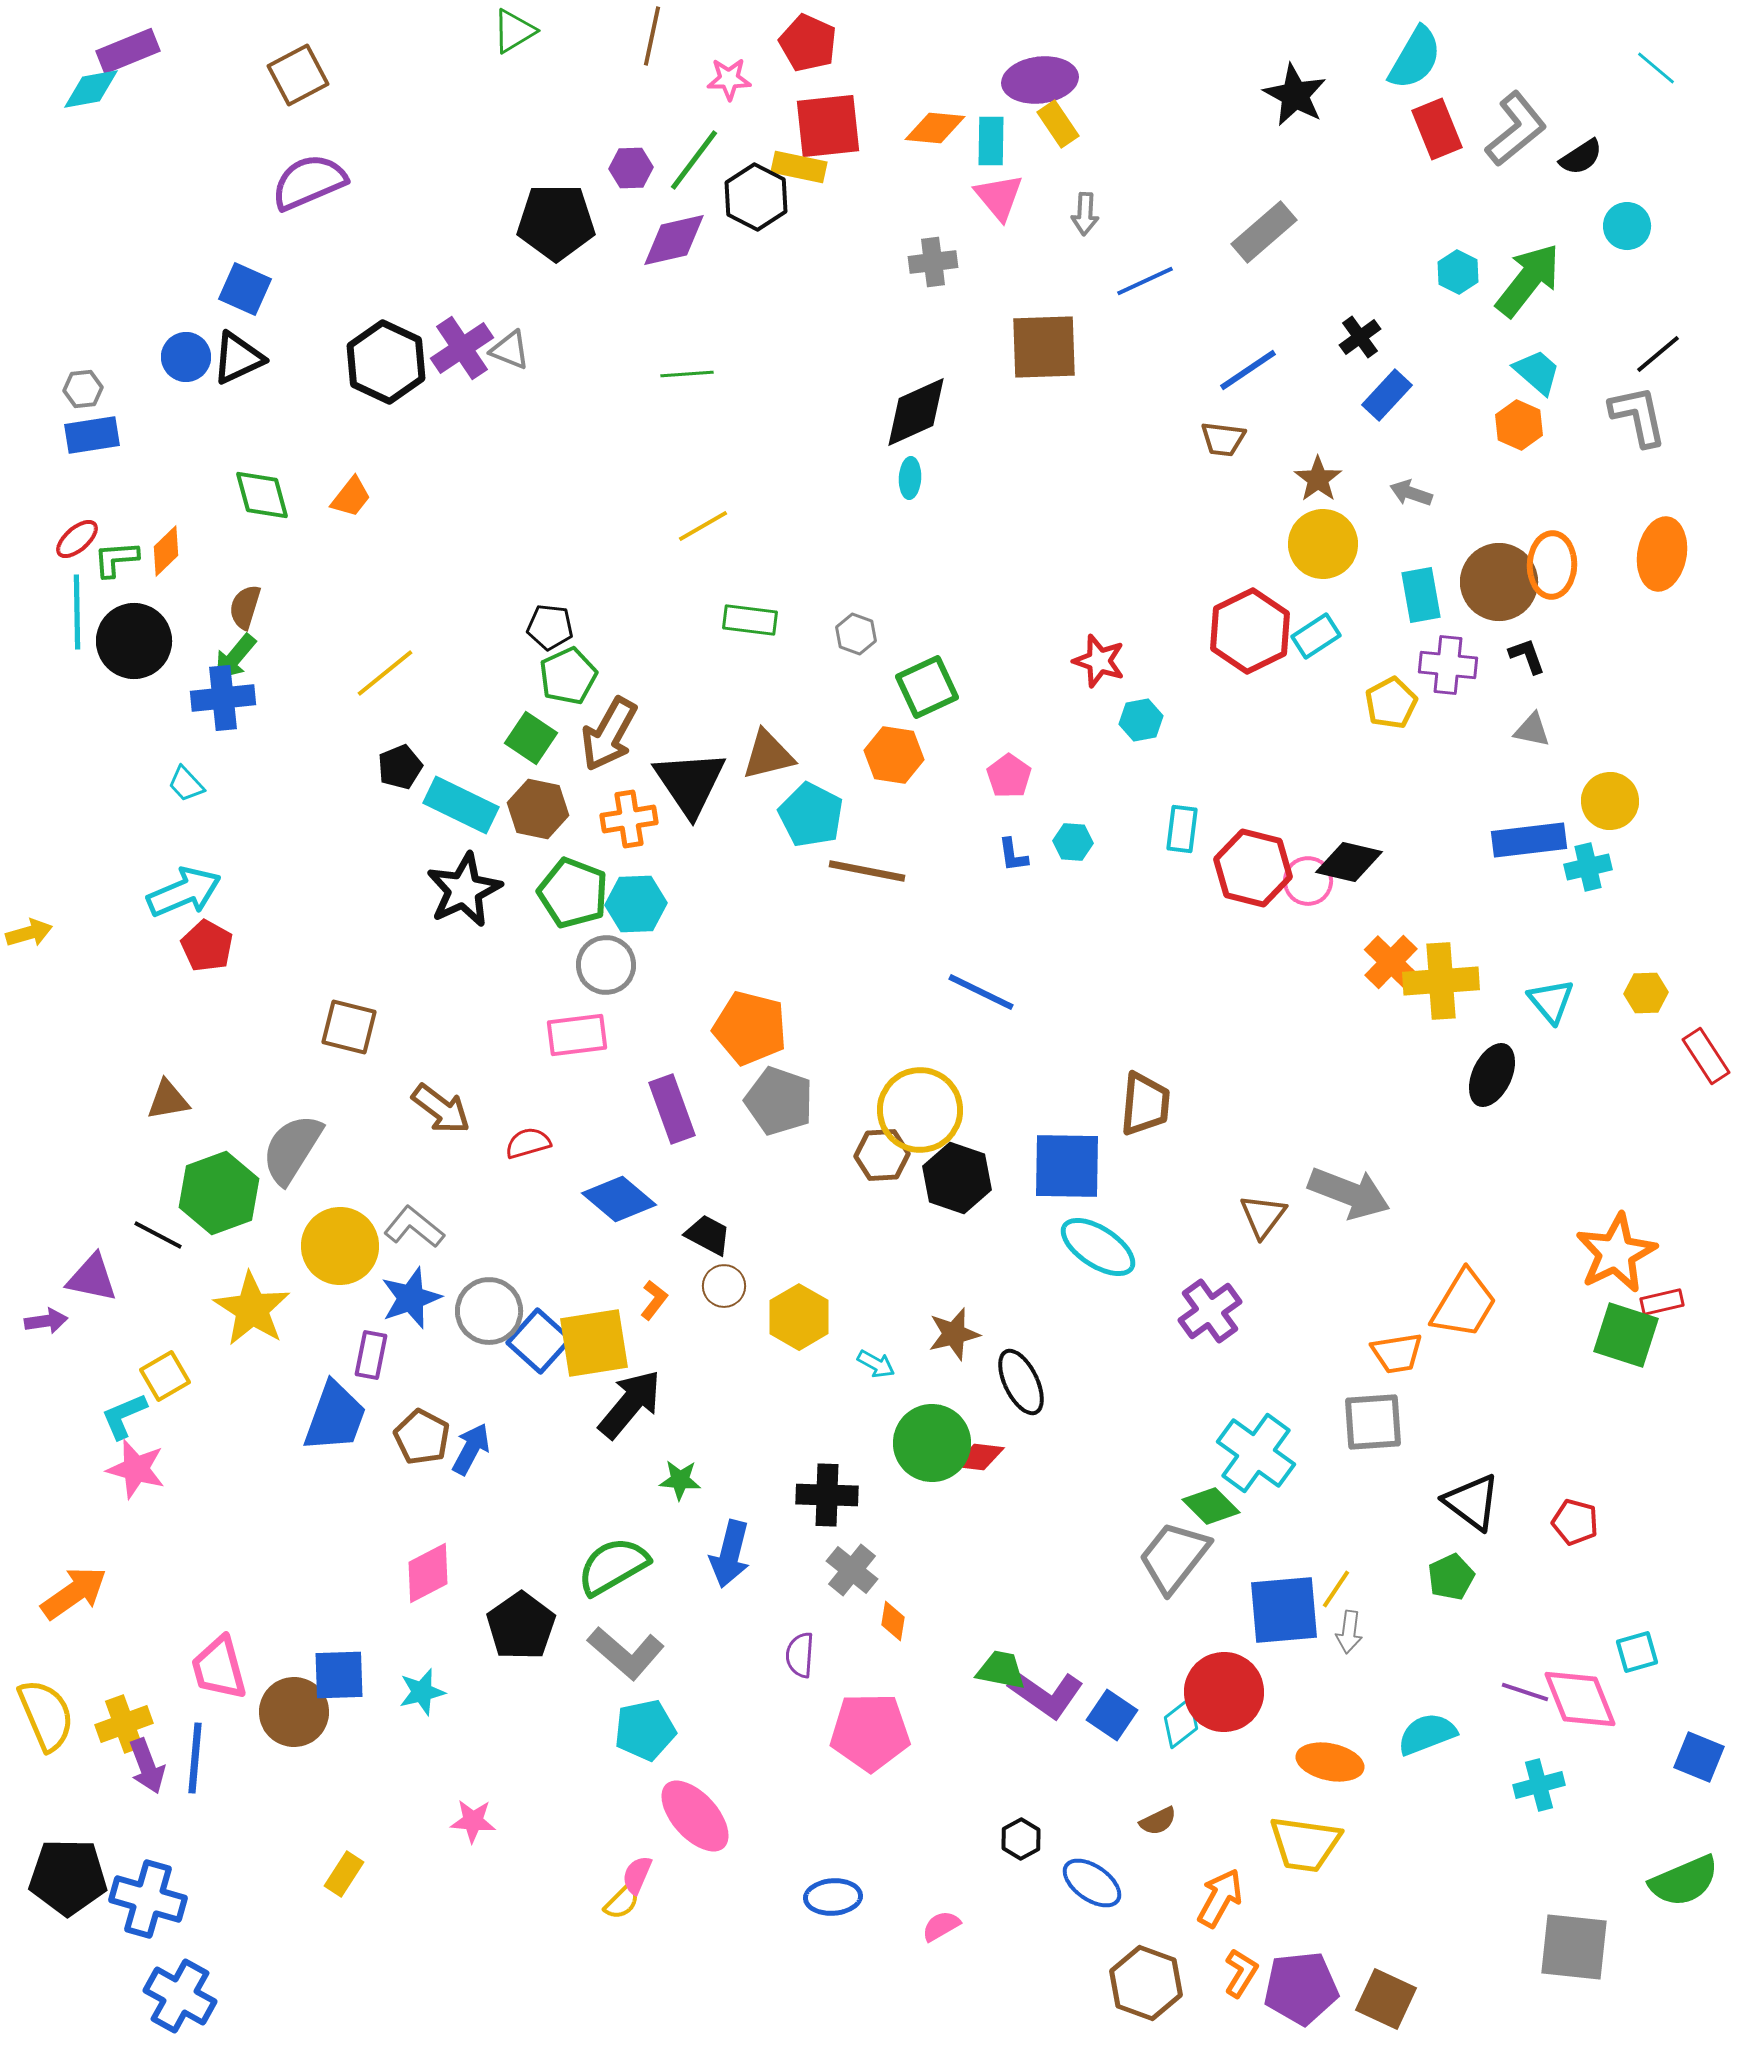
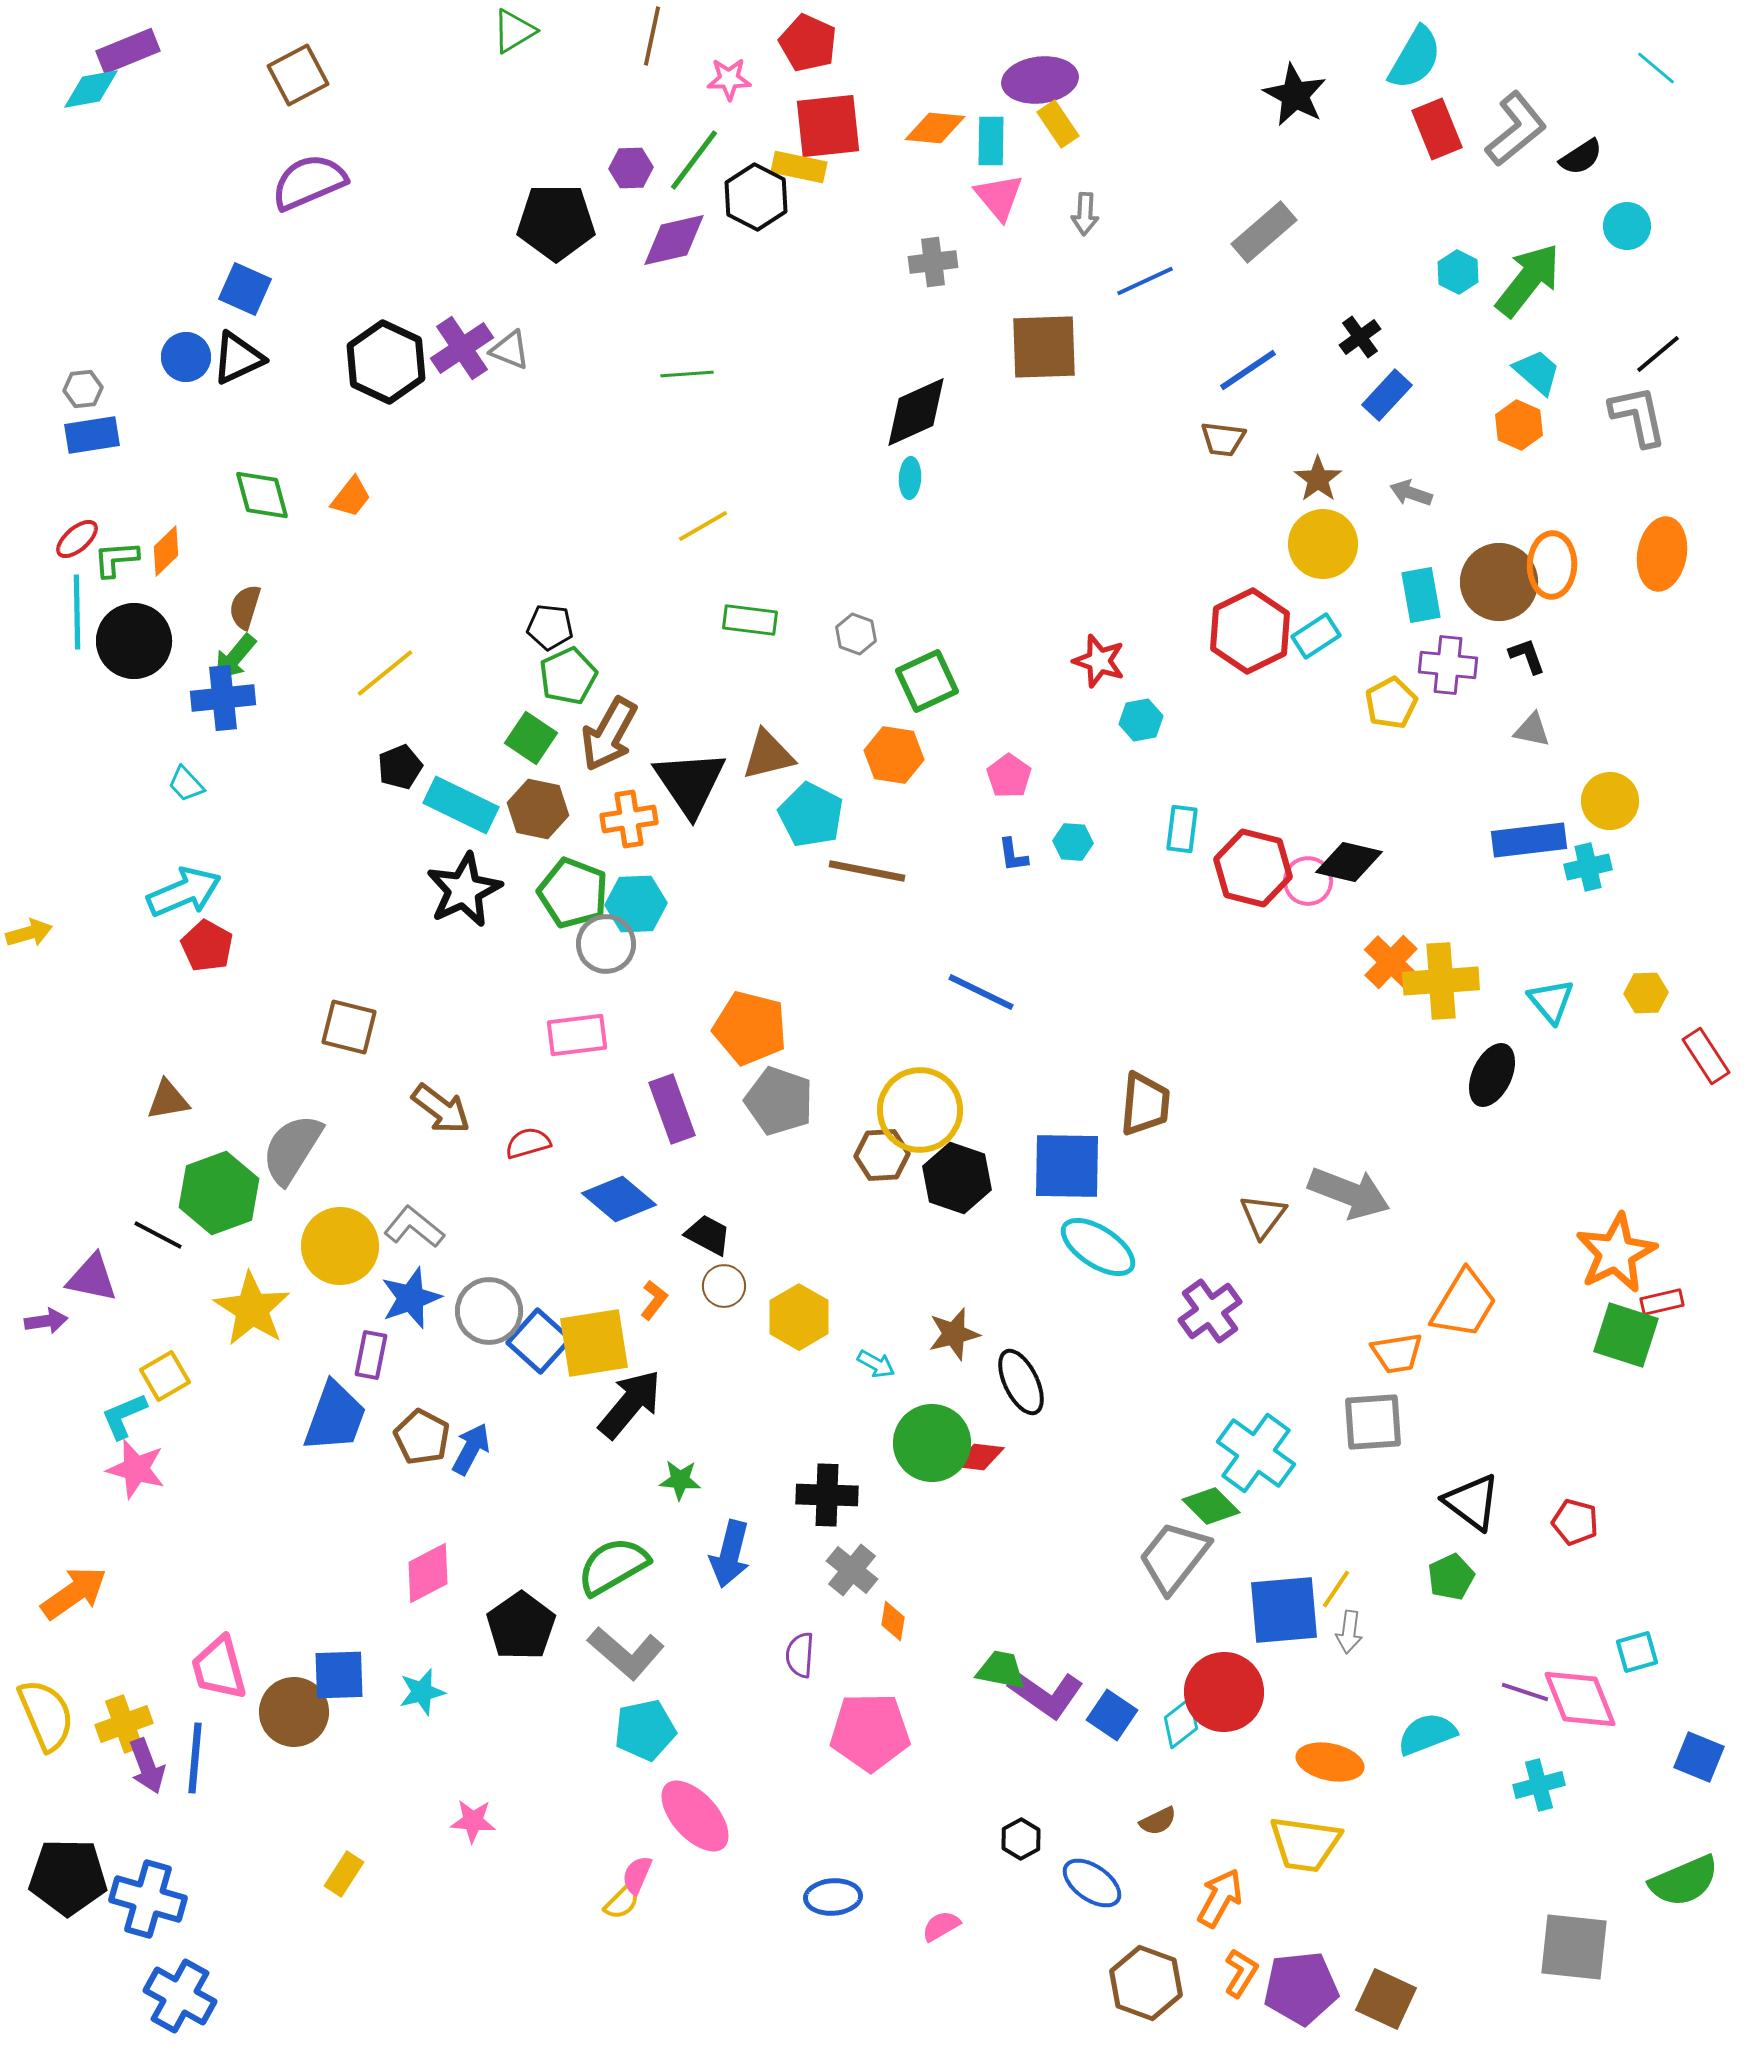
green square at (927, 687): moved 6 px up
gray circle at (606, 965): moved 21 px up
